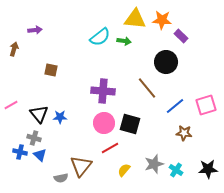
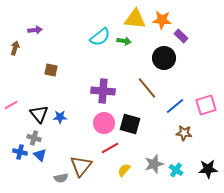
brown arrow: moved 1 px right, 1 px up
black circle: moved 2 px left, 4 px up
